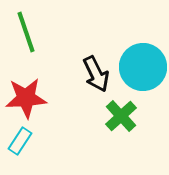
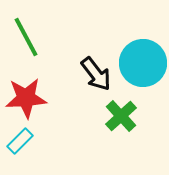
green line: moved 5 px down; rotated 9 degrees counterclockwise
cyan circle: moved 4 px up
black arrow: rotated 12 degrees counterclockwise
cyan rectangle: rotated 12 degrees clockwise
